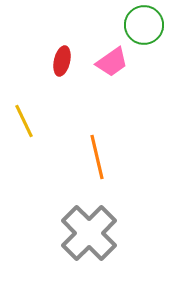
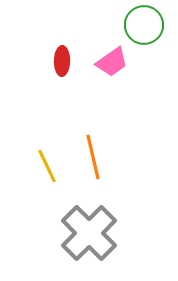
red ellipse: rotated 12 degrees counterclockwise
yellow line: moved 23 px right, 45 px down
orange line: moved 4 px left
